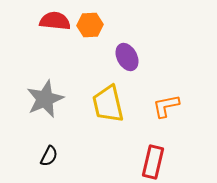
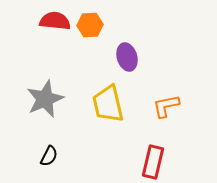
purple ellipse: rotated 12 degrees clockwise
